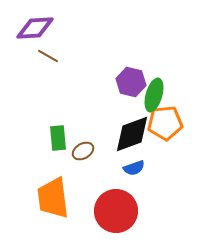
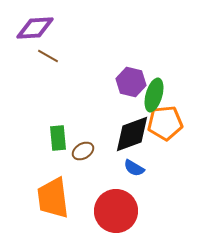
blue semicircle: rotated 50 degrees clockwise
